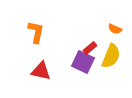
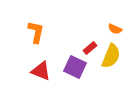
purple square: moved 8 px left, 5 px down
red triangle: rotated 10 degrees clockwise
